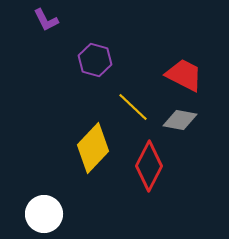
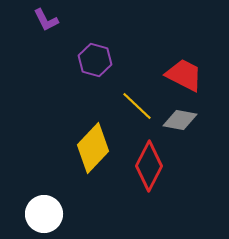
yellow line: moved 4 px right, 1 px up
